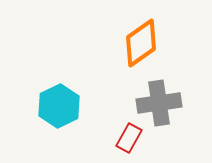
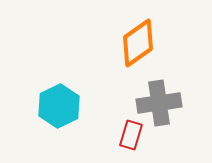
orange diamond: moved 3 px left
red rectangle: moved 2 px right, 3 px up; rotated 12 degrees counterclockwise
